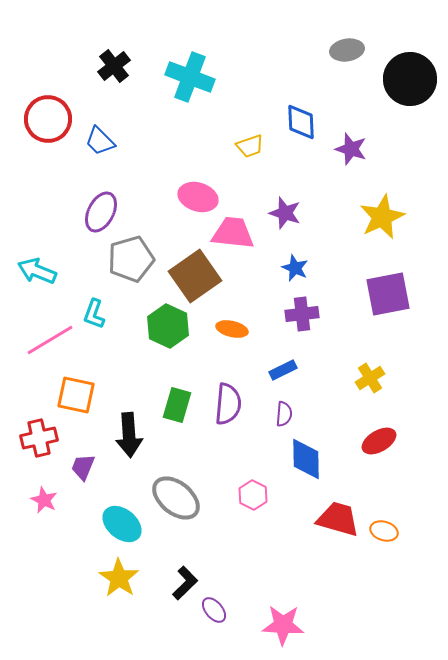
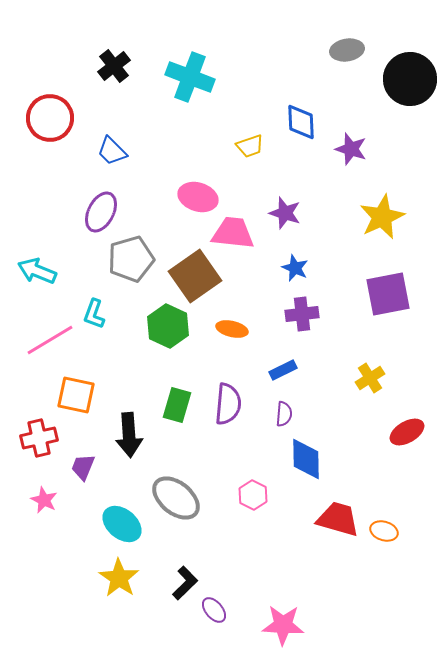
red circle at (48, 119): moved 2 px right, 1 px up
blue trapezoid at (100, 141): moved 12 px right, 10 px down
red ellipse at (379, 441): moved 28 px right, 9 px up
